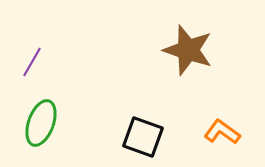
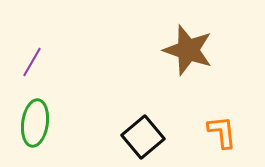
green ellipse: moved 6 px left; rotated 12 degrees counterclockwise
orange L-shape: rotated 48 degrees clockwise
black square: rotated 30 degrees clockwise
